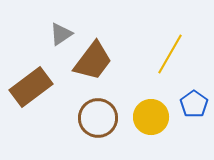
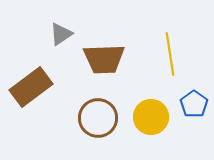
yellow line: rotated 39 degrees counterclockwise
brown trapezoid: moved 11 px right, 2 px up; rotated 51 degrees clockwise
